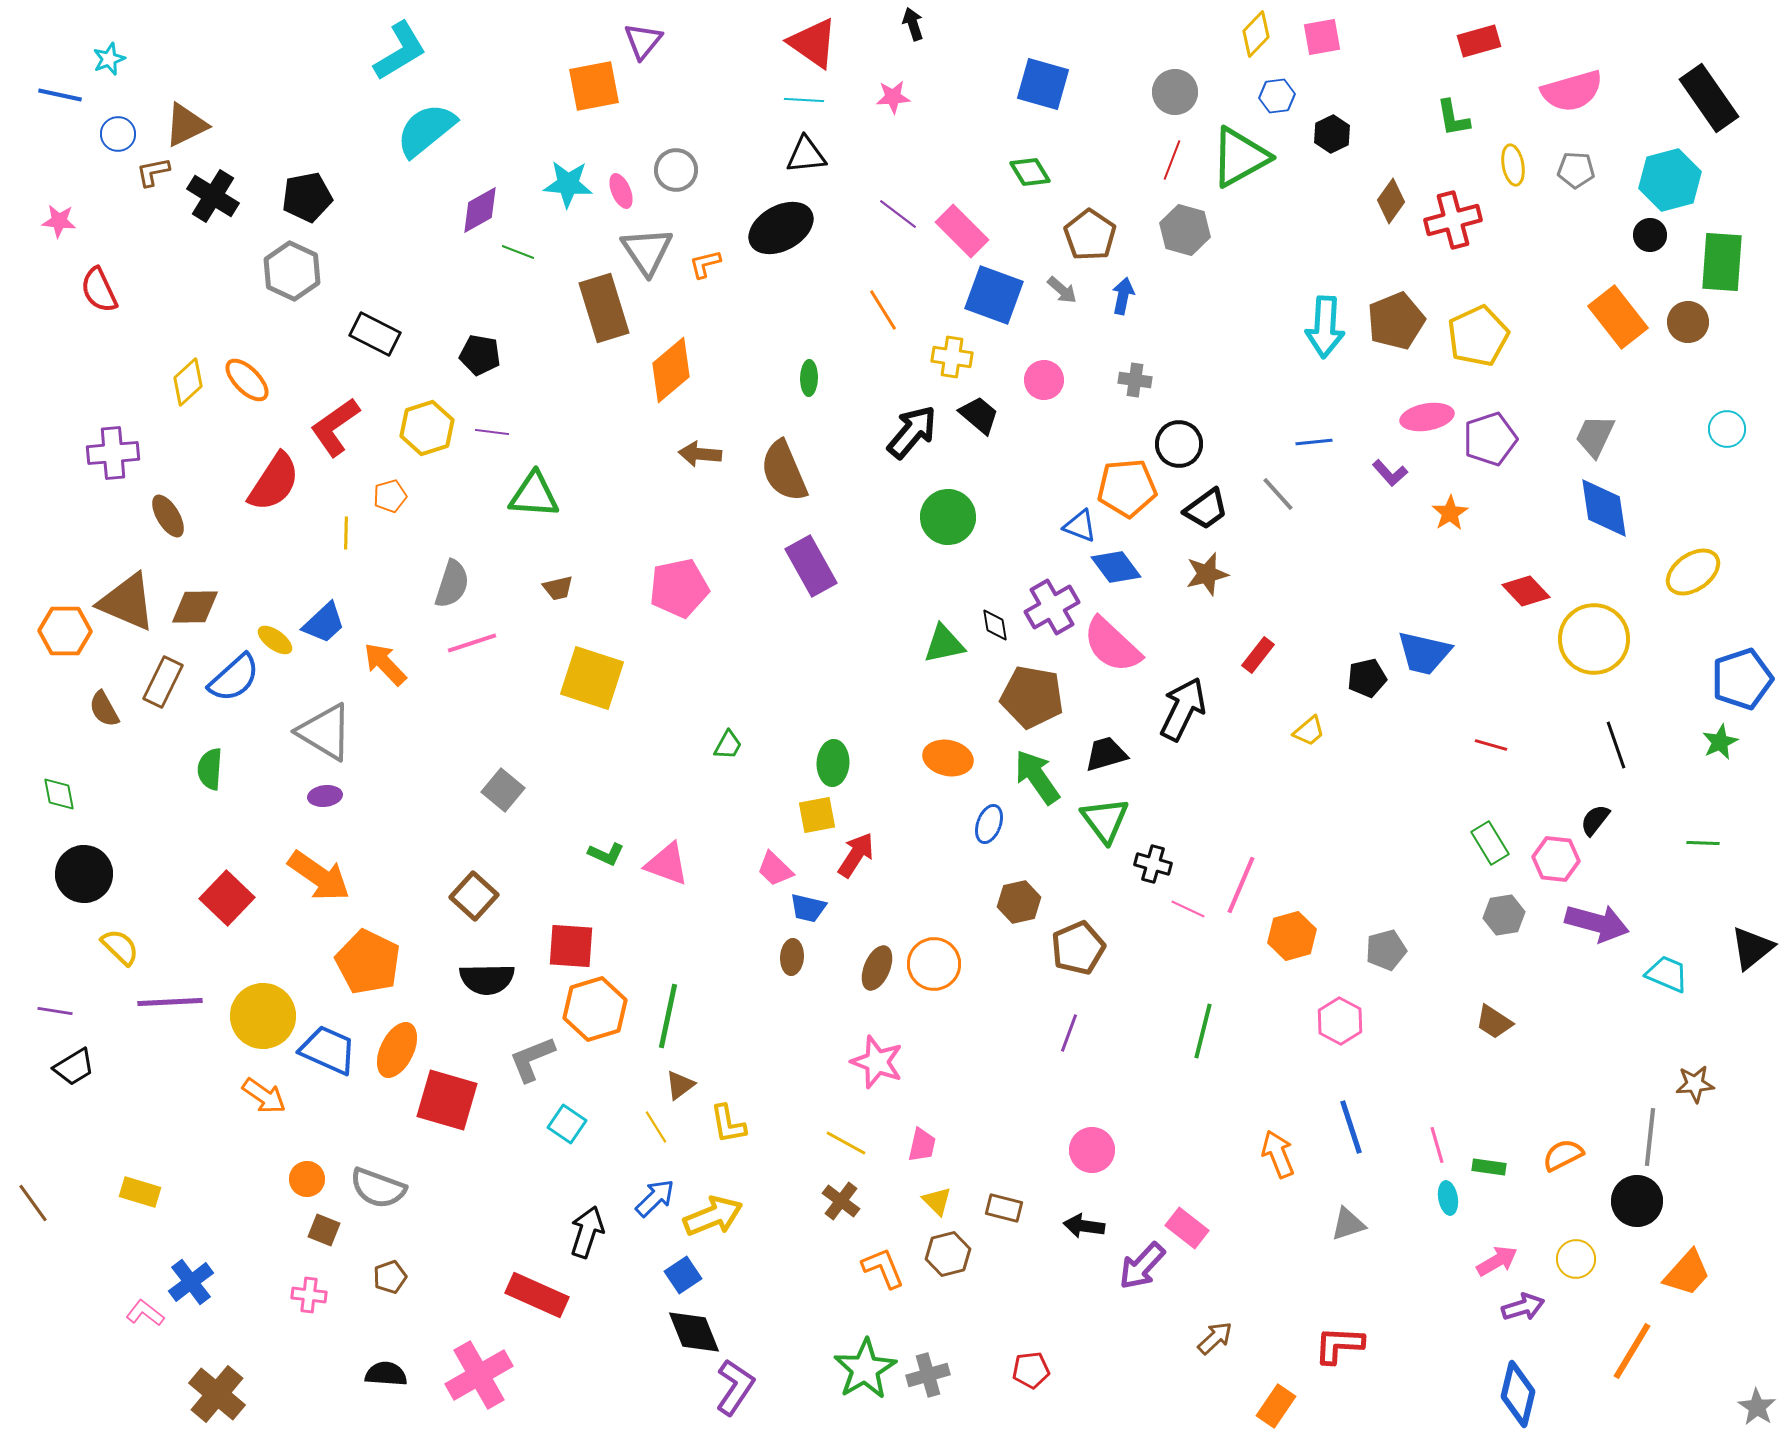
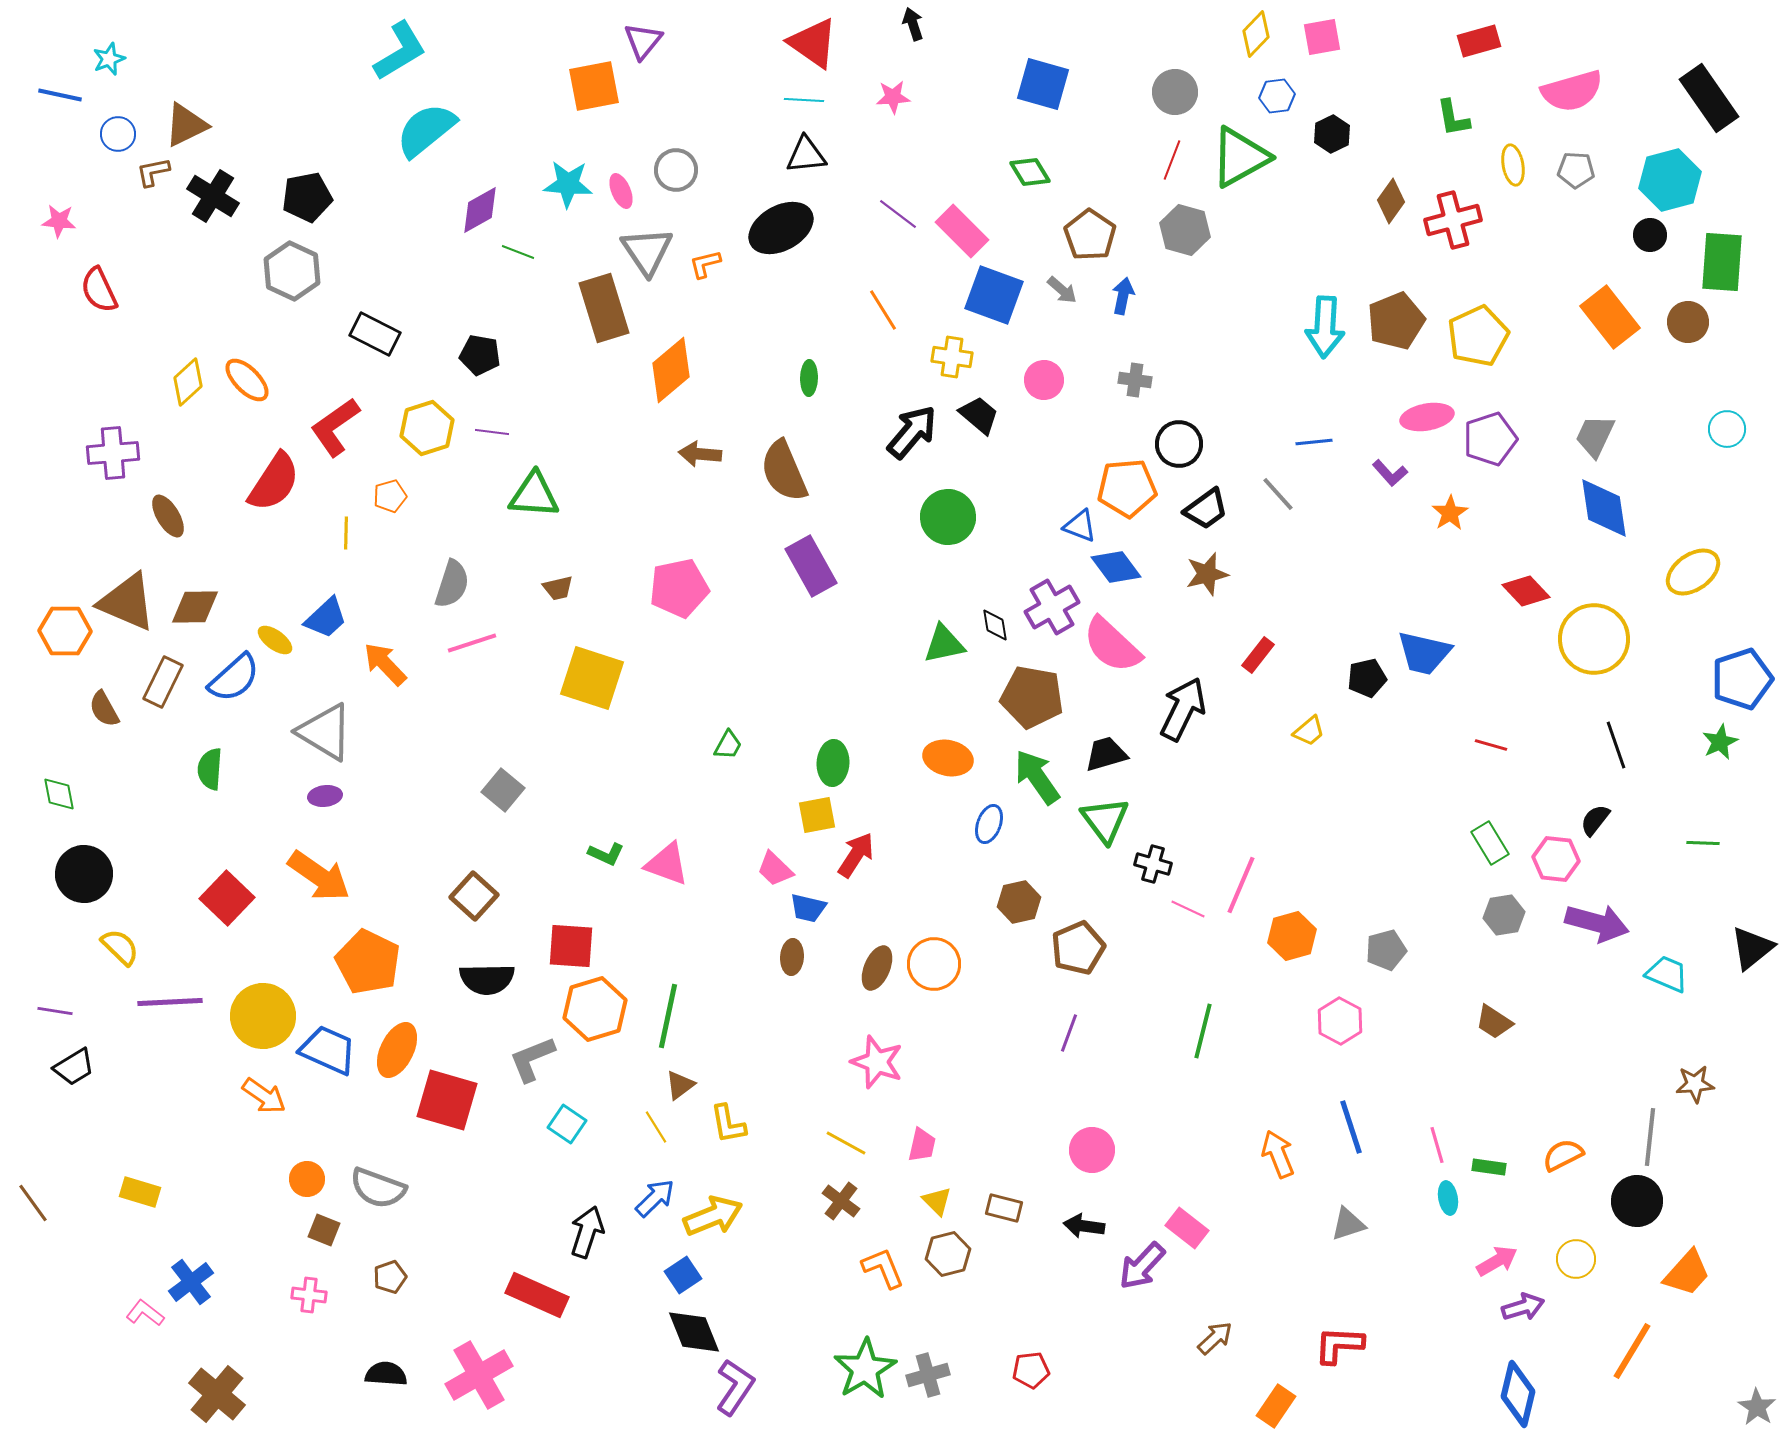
orange rectangle at (1618, 317): moved 8 px left
blue trapezoid at (324, 623): moved 2 px right, 5 px up
